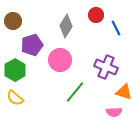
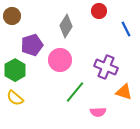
red circle: moved 3 px right, 4 px up
brown circle: moved 1 px left, 5 px up
blue line: moved 10 px right, 1 px down
pink semicircle: moved 16 px left
